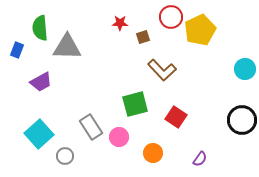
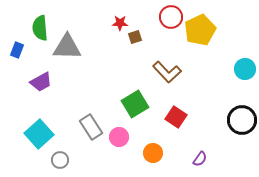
brown square: moved 8 px left
brown L-shape: moved 5 px right, 2 px down
green square: rotated 16 degrees counterclockwise
gray circle: moved 5 px left, 4 px down
